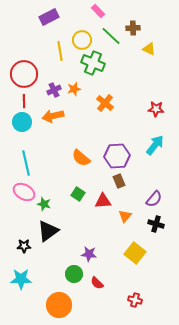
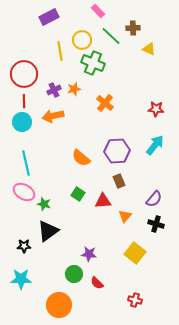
purple hexagon: moved 5 px up
